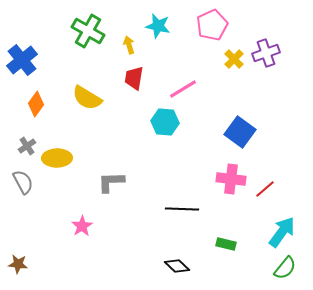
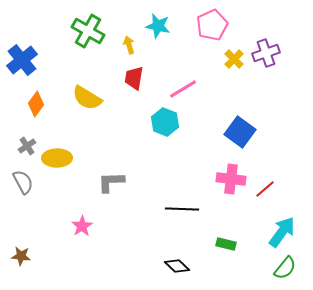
cyan hexagon: rotated 16 degrees clockwise
brown star: moved 3 px right, 8 px up
